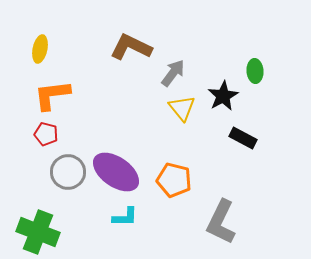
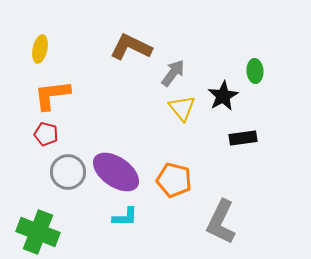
black rectangle: rotated 36 degrees counterclockwise
